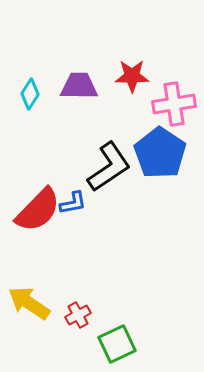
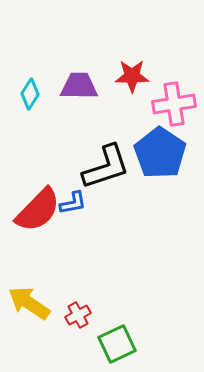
black L-shape: moved 3 px left; rotated 16 degrees clockwise
